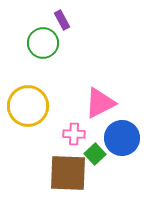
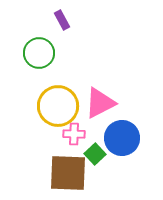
green circle: moved 4 px left, 10 px down
yellow circle: moved 30 px right
